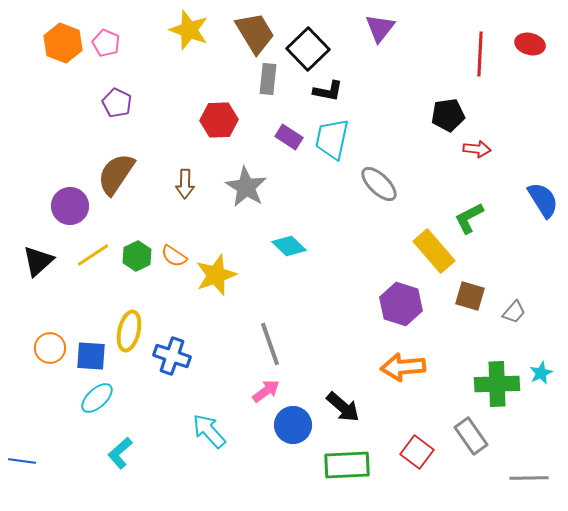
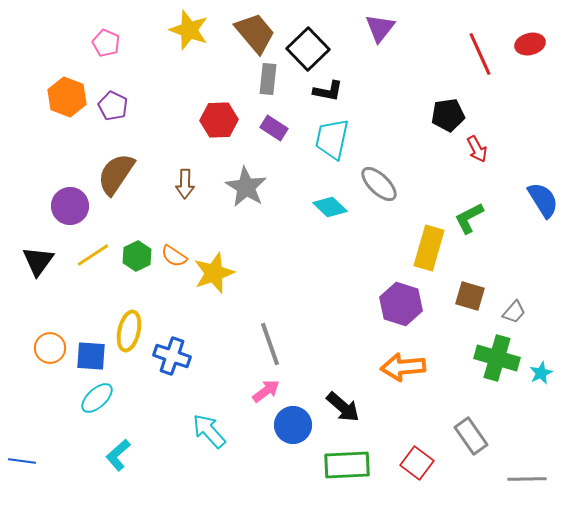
brown trapezoid at (255, 33): rotated 9 degrees counterclockwise
orange hexagon at (63, 43): moved 4 px right, 54 px down
red ellipse at (530, 44): rotated 28 degrees counterclockwise
red line at (480, 54): rotated 27 degrees counterclockwise
purple pentagon at (117, 103): moved 4 px left, 3 px down
purple rectangle at (289, 137): moved 15 px left, 9 px up
red arrow at (477, 149): rotated 56 degrees clockwise
cyan diamond at (289, 246): moved 41 px right, 39 px up
yellow rectangle at (434, 251): moved 5 px left, 3 px up; rotated 57 degrees clockwise
black triangle at (38, 261): rotated 12 degrees counterclockwise
yellow star at (216, 275): moved 2 px left, 2 px up
green cross at (497, 384): moved 26 px up; rotated 18 degrees clockwise
red square at (417, 452): moved 11 px down
cyan L-shape at (120, 453): moved 2 px left, 2 px down
gray line at (529, 478): moved 2 px left, 1 px down
